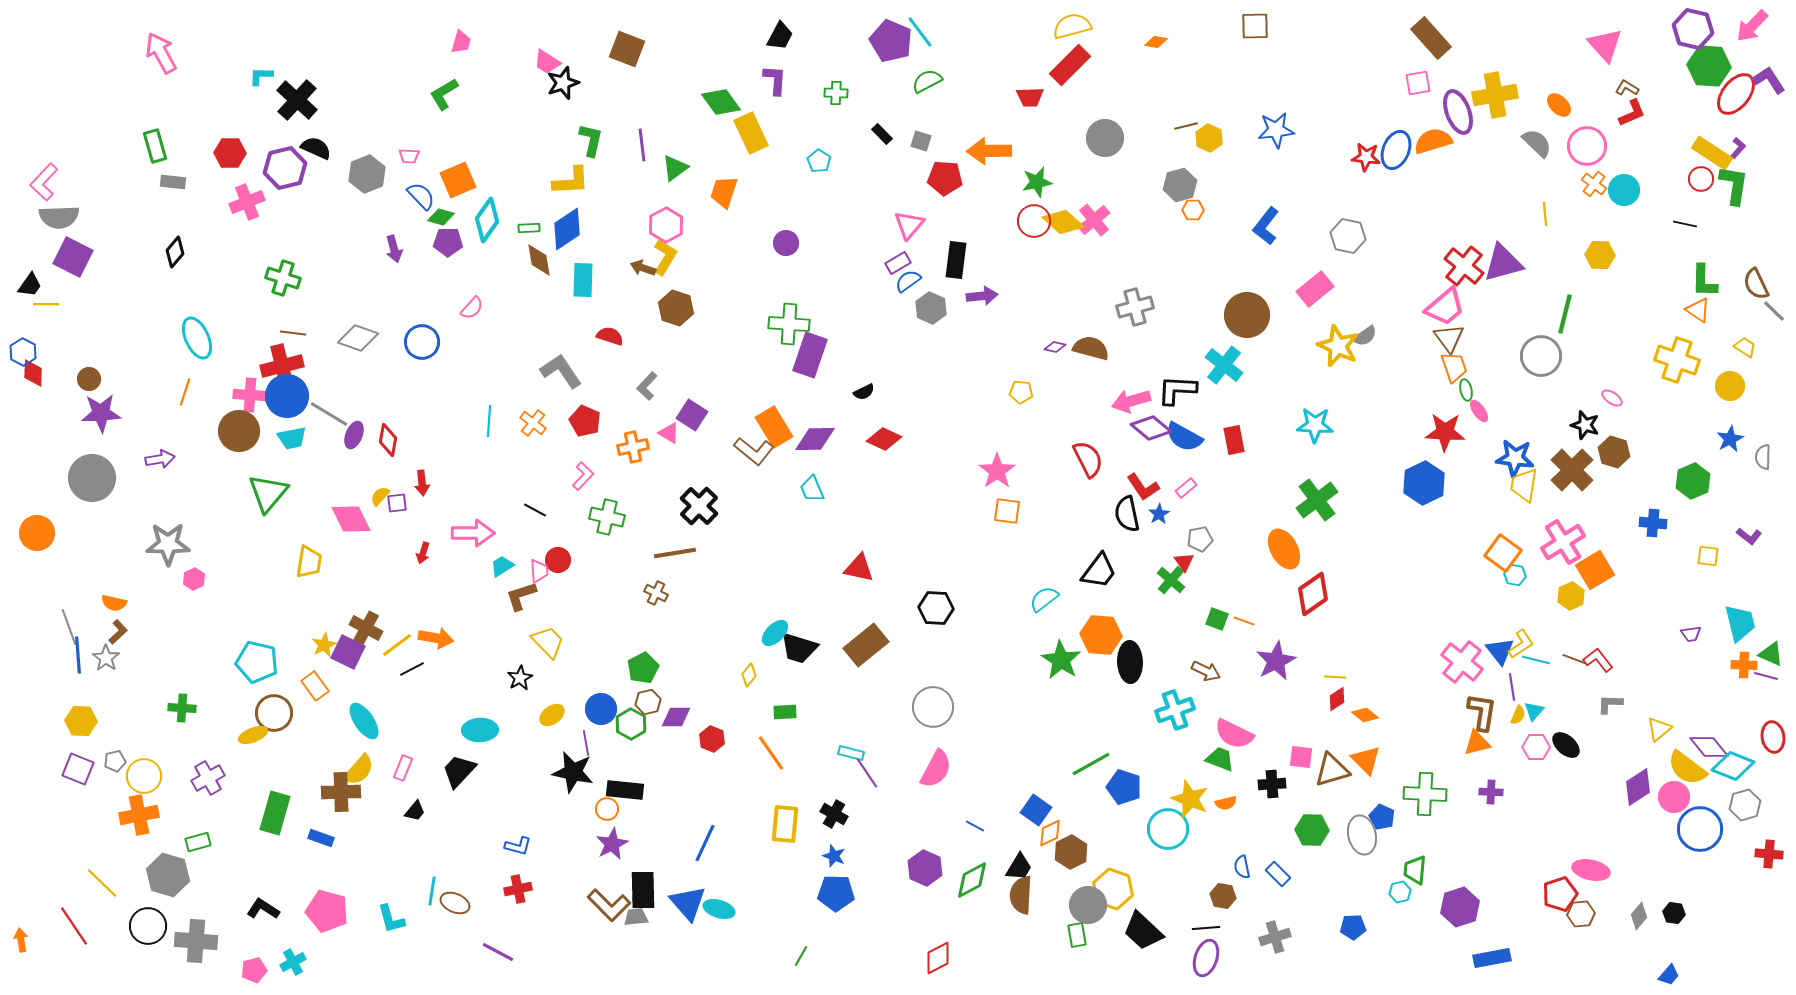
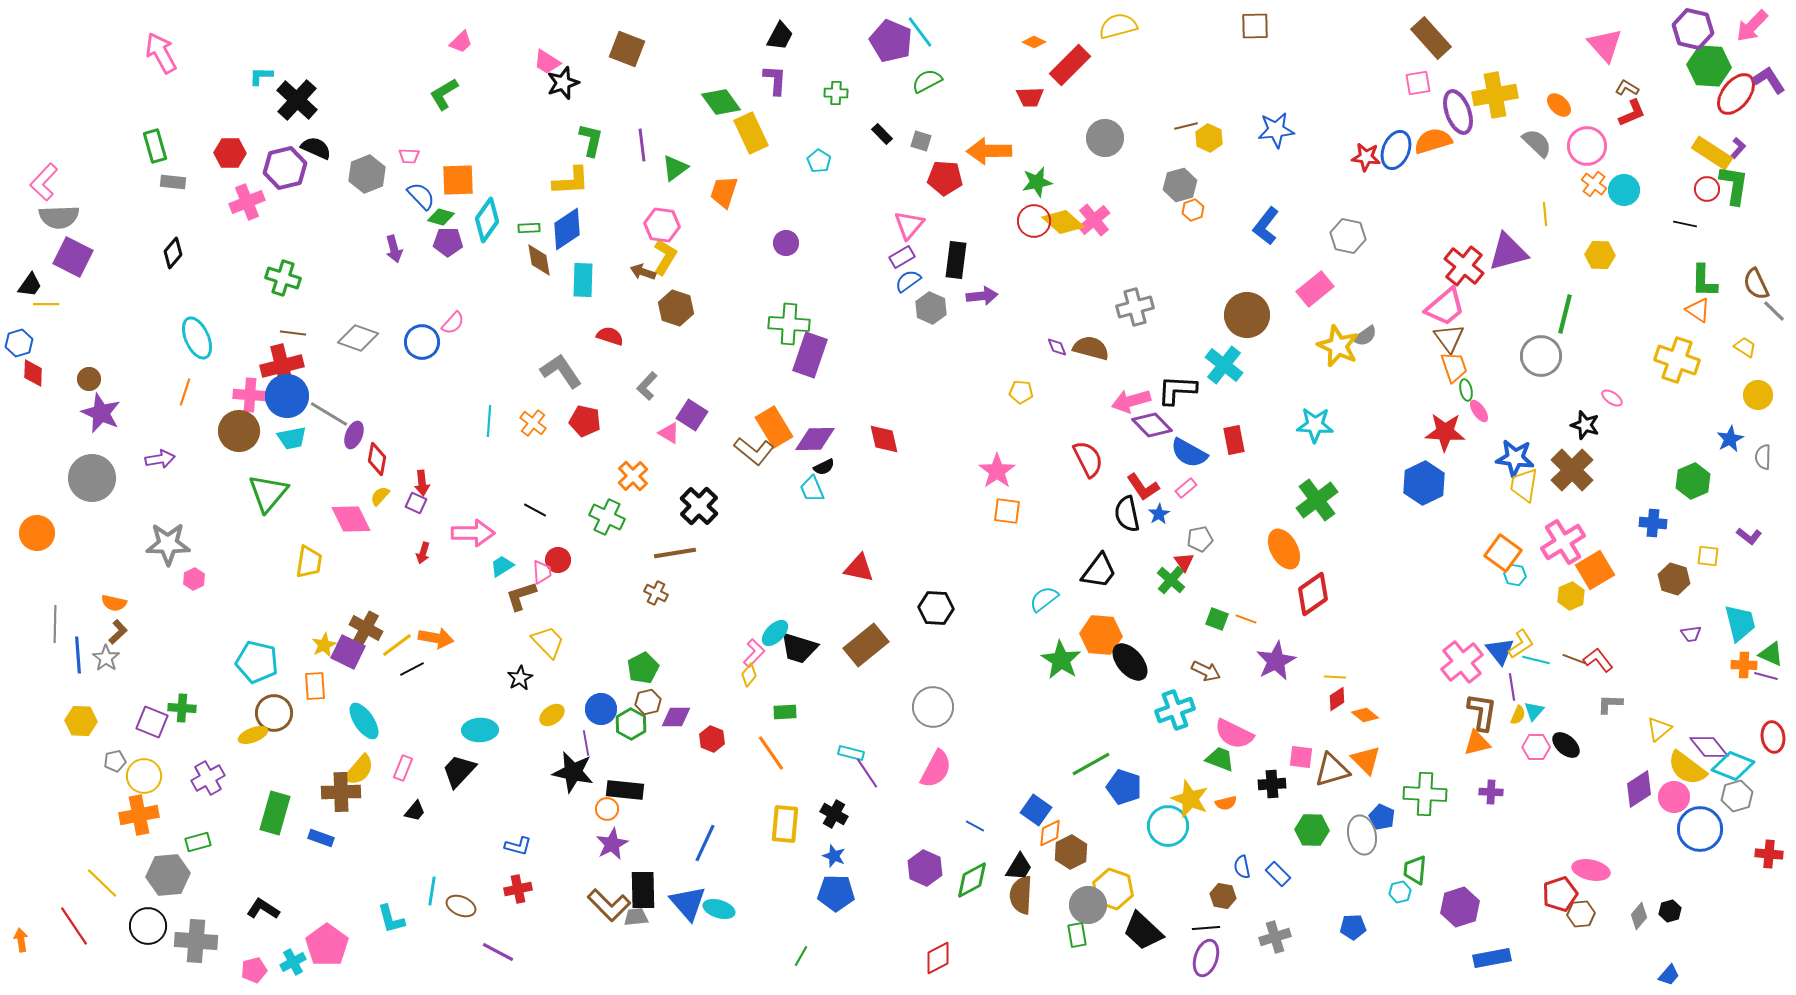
yellow semicircle at (1072, 26): moved 46 px right
pink trapezoid at (461, 42): rotated 30 degrees clockwise
orange diamond at (1156, 42): moved 122 px left; rotated 15 degrees clockwise
red circle at (1701, 179): moved 6 px right, 10 px down
orange square at (458, 180): rotated 21 degrees clockwise
orange hexagon at (1193, 210): rotated 20 degrees counterclockwise
pink hexagon at (666, 225): moved 4 px left; rotated 24 degrees counterclockwise
black diamond at (175, 252): moved 2 px left, 1 px down
purple rectangle at (898, 263): moved 4 px right, 6 px up
purple triangle at (1503, 263): moved 5 px right, 11 px up
brown arrow at (643, 268): moved 4 px down
pink semicircle at (472, 308): moved 19 px left, 15 px down
purple diamond at (1055, 347): moved 2 px right; rotated 55 degrees clockwise
blue hexagon at (23, 352): moved 4 px left, 9 px up; rotated 16 degrees clockwise
yellow circle at (1730, 386): moved 28 px right, 9 px down
black semicircle at (864, 392): moved 40 px left, 75 px down
purple star at (101, 413): rotated 27 degrees clockwise
red pentagon at (585, 421): rotated 12 degrees counterclockwise
purple diamond at (1151, 428): moved 1 px right, 3 px up; rotated 6 degrees clockwise
blue semicircle at (1184, 437): moved 5 px right, 16 px down
red diamond at (884, 439): rotated 52 degrees clockwise
red diamond at (388, 440): moved 11 px left, 19 px down
orange cross at (633, 447): moved 29 px down; rotated 32 degrees counterclockwise
brown hexagon at (1614, 452): moved 60 px right, 127 px down
pink L-shape at (583, 476): moved 171 px right, 177 px down
purple square at (397, 503): moved 19 px right; rotated 30 degrees clockwise
green cross at (607, 517): rotated 12 degrees clockwise
pink trapezoid at (539, 571): moved 3 px right, 1 px down
orange line at (1244, 621): moved 2 px right, 2 px up
gray line at (69, 627): moved 14 px left, 3 px up; rotated 21 degrees clockwise
black ellipse at (1130, 662): rotated 39 degrees counterclockwise
pink cross at (1462, 662): rotated 12 degrees clockwise
orange rectangle at (315, 686): rotated 32 degrees clockwise
purple square at (78, 769): moved 74 px right, 47 px up
purple diamond at (1638, 787): moved 1 px right, 2 px down
gray hexagon at (1745, 805): moved 8 px left, 9 px up
cyan circle at (1168, 829): moved 3 px up
gray hexagon at (168, 875): rotated 21 degrees counterclockwise
brown ellipse at (455, 903): moved 6 px right, 3 px down
pink pentagon at (327, 911): moved 34 px down; rotated 21 degrees clockwise
black hexagon at (1674, 913): moved 4 px left, 2 px up; rotated 25 degrees counterclockwise
